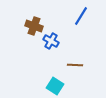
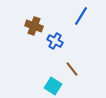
blue cross: moved 4 px right
brown line: moved 3 px left, 4 px down; rotated 49 degrees clockwise
cyan square: moved 2 px left
